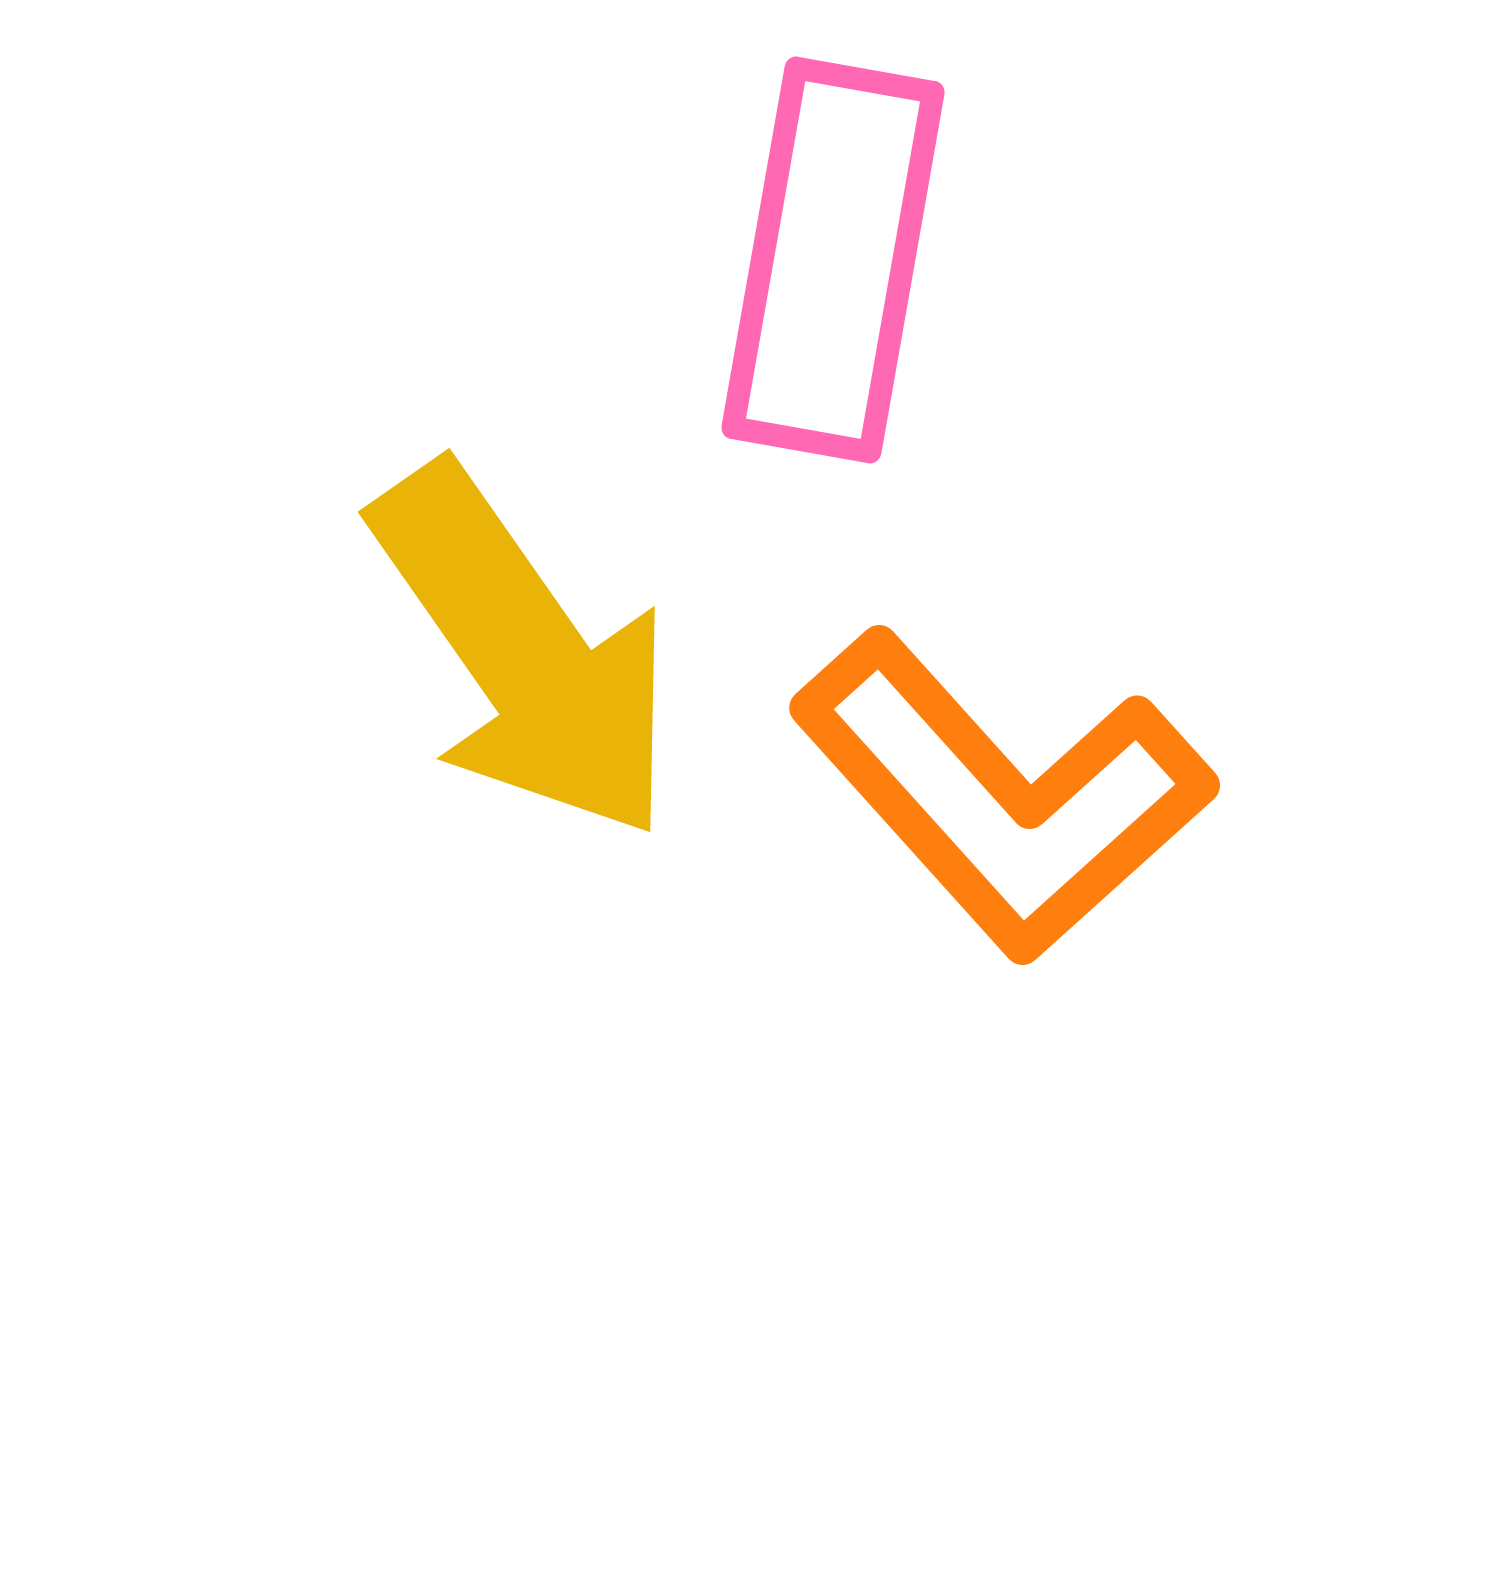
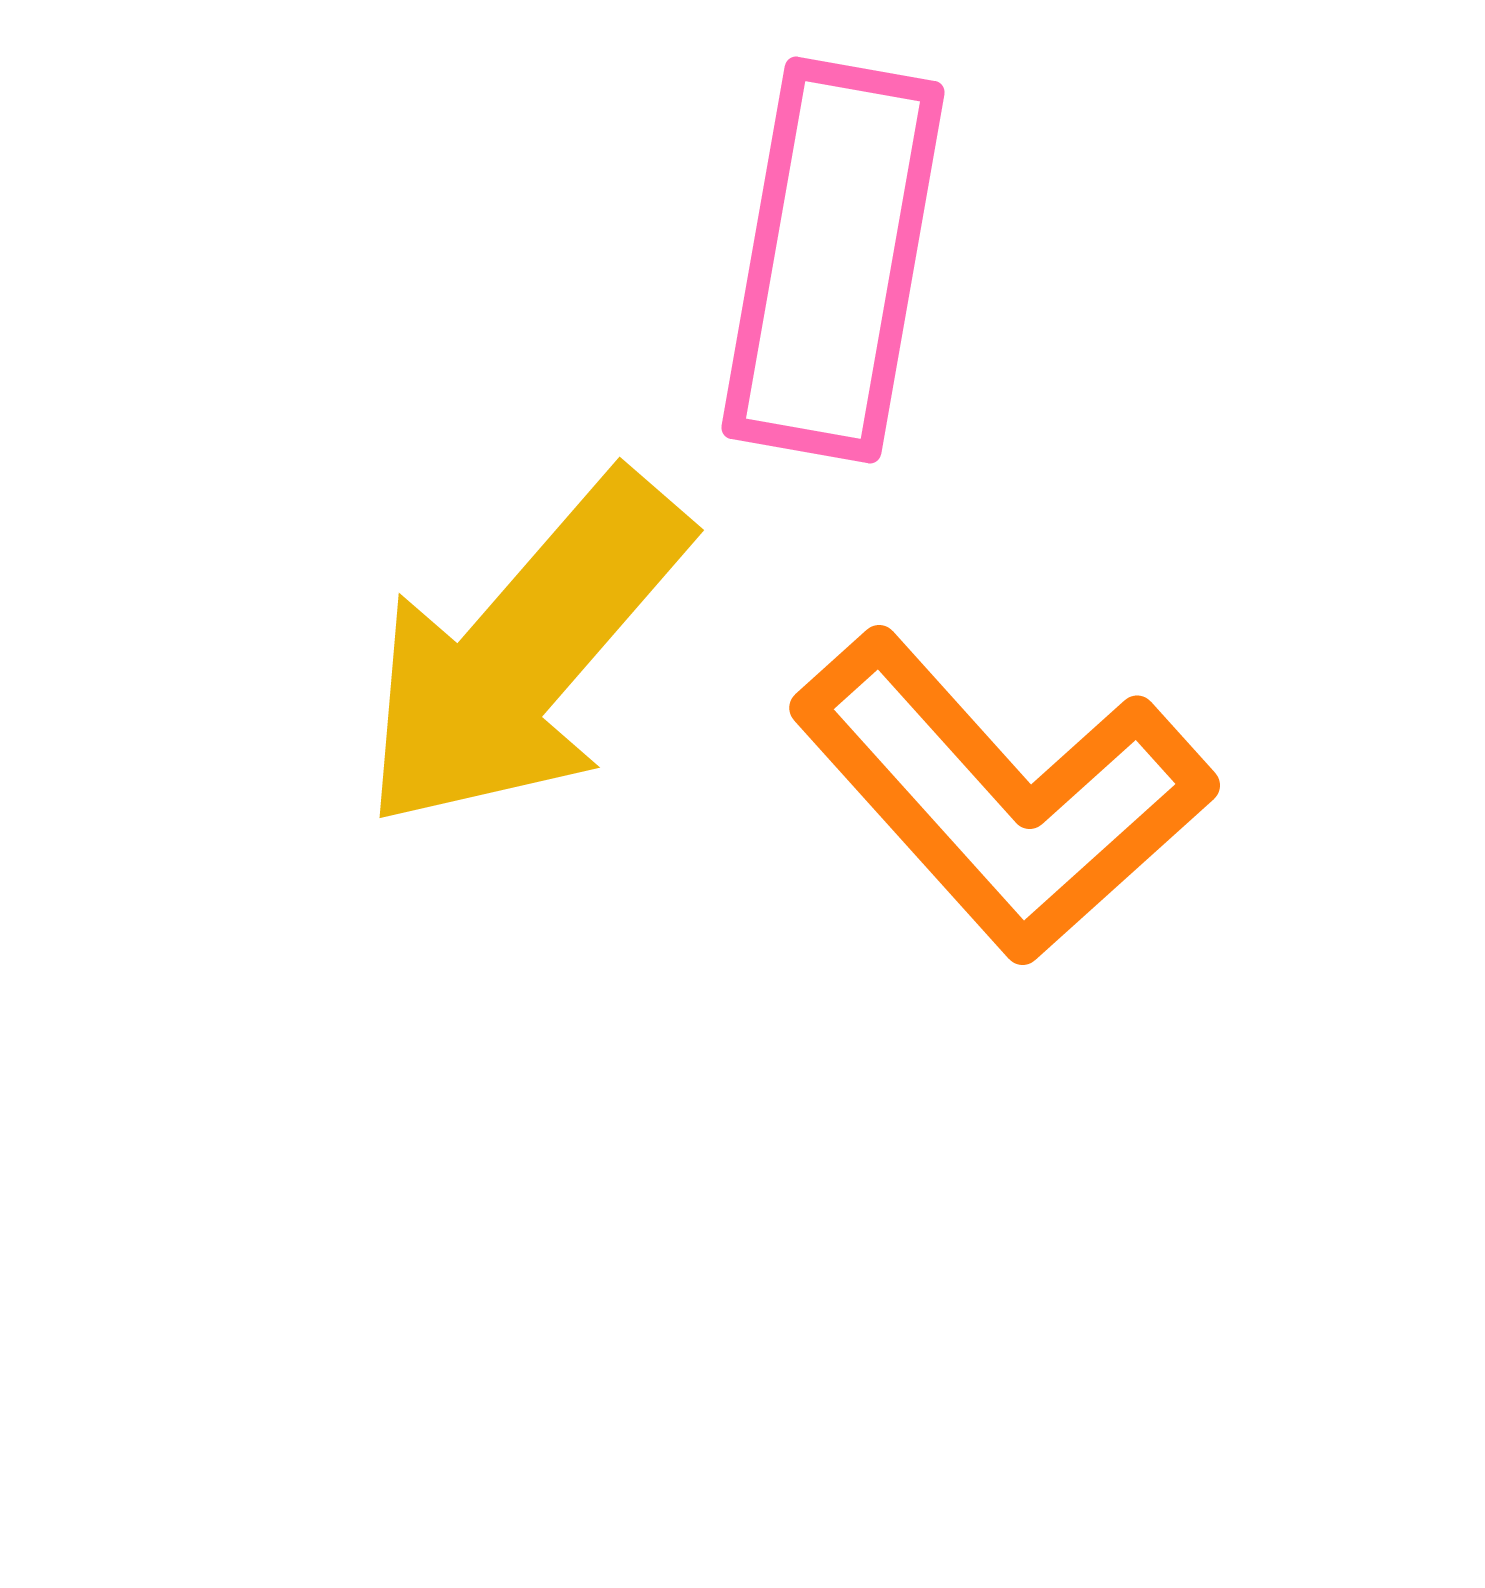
yellow arrow: rotated 76 degrees clockwise
